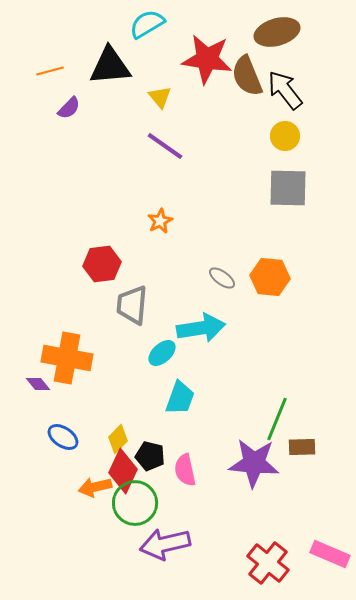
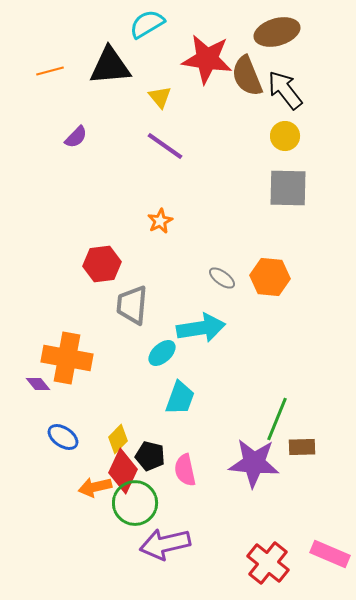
purple semicircle: moved 7 px right, 29 px down
